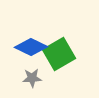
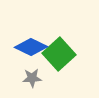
green square: rotated 12 degrees counterclockwise
